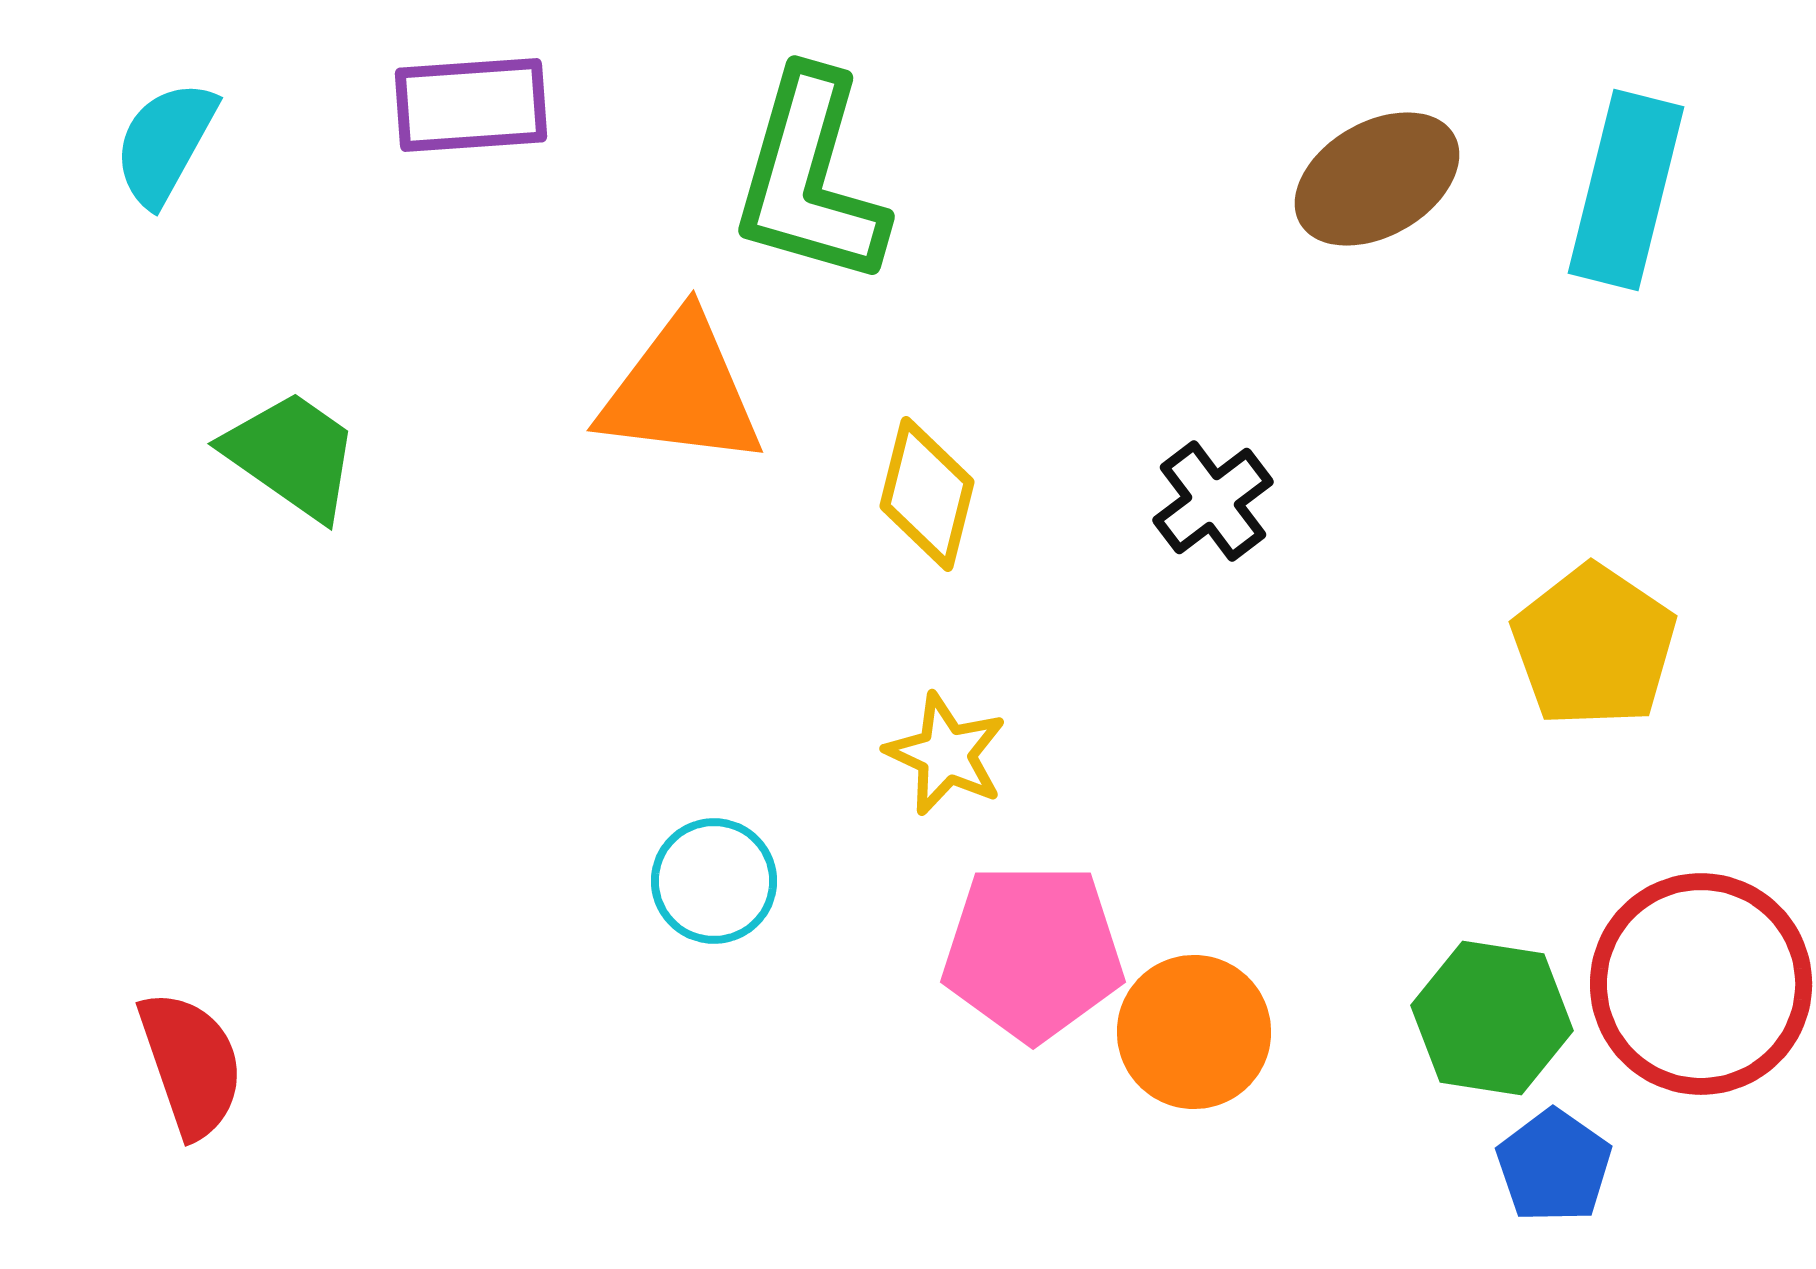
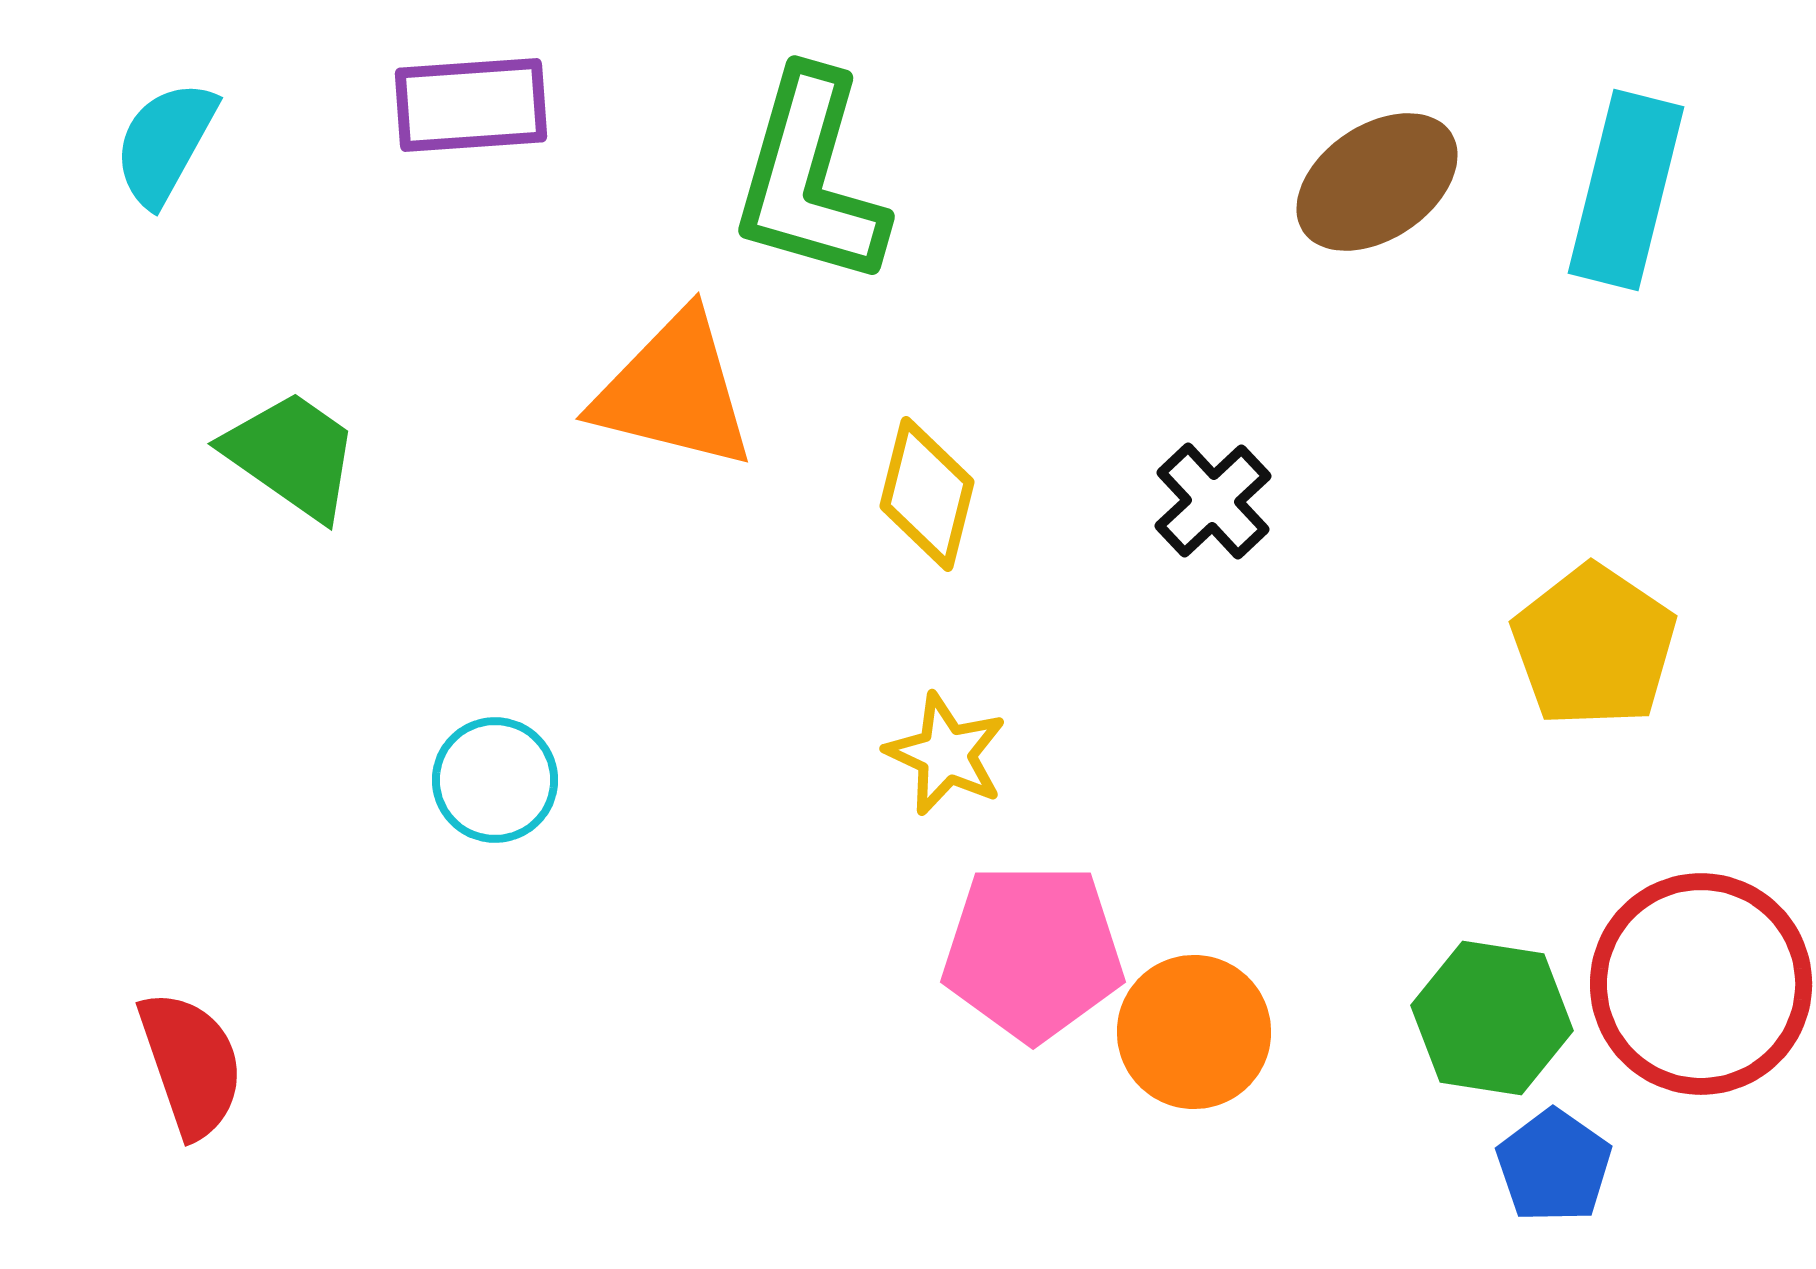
brown ellipse: moved 3 px down; rotated 4 degrees counterclockwise
orange triangle: moved 7 px left; rotated 7 degrees clockwise
black cross: rotated 6 degrees counterclockwise
cyan circle: moved 219 px left, 101 px up
